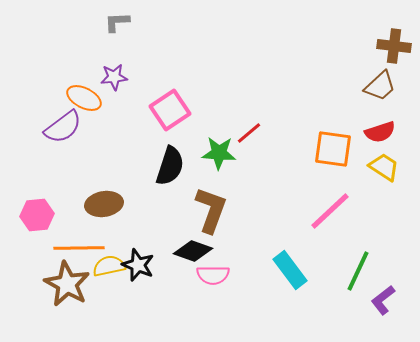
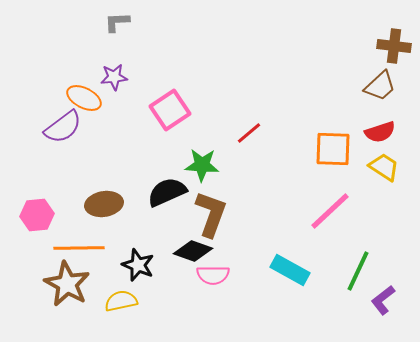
orange square: rotated 6 degrees counterclockwise
green star: moved 17 px left, 12 px down
black semicircle: moved 3 px left, 26 px down; rotated 132 degrees counterclockwise
brown L-shape: moved 4 px down
yellow semicircle: moved 12 px right, 35 px down
cyan rectangle: rotated 24 degrees counterclockwise
